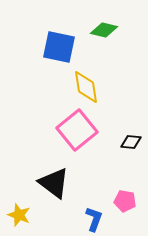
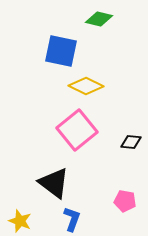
green diamond: moved 5 px left, 11 px up
blue square: moved 2 px right, 4 px down
yellow diamond: moved 1 px up; rotated 56 degrees counterclockwise
yellow star: moved 1 px right, 6 px down
blue L-shape: moved 22 px left
